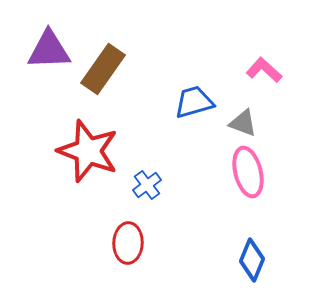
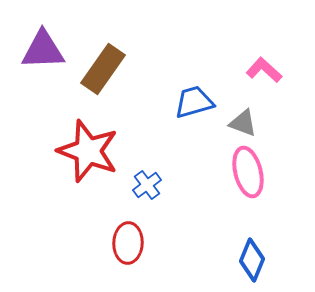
purple triangle: moved 6 px left
